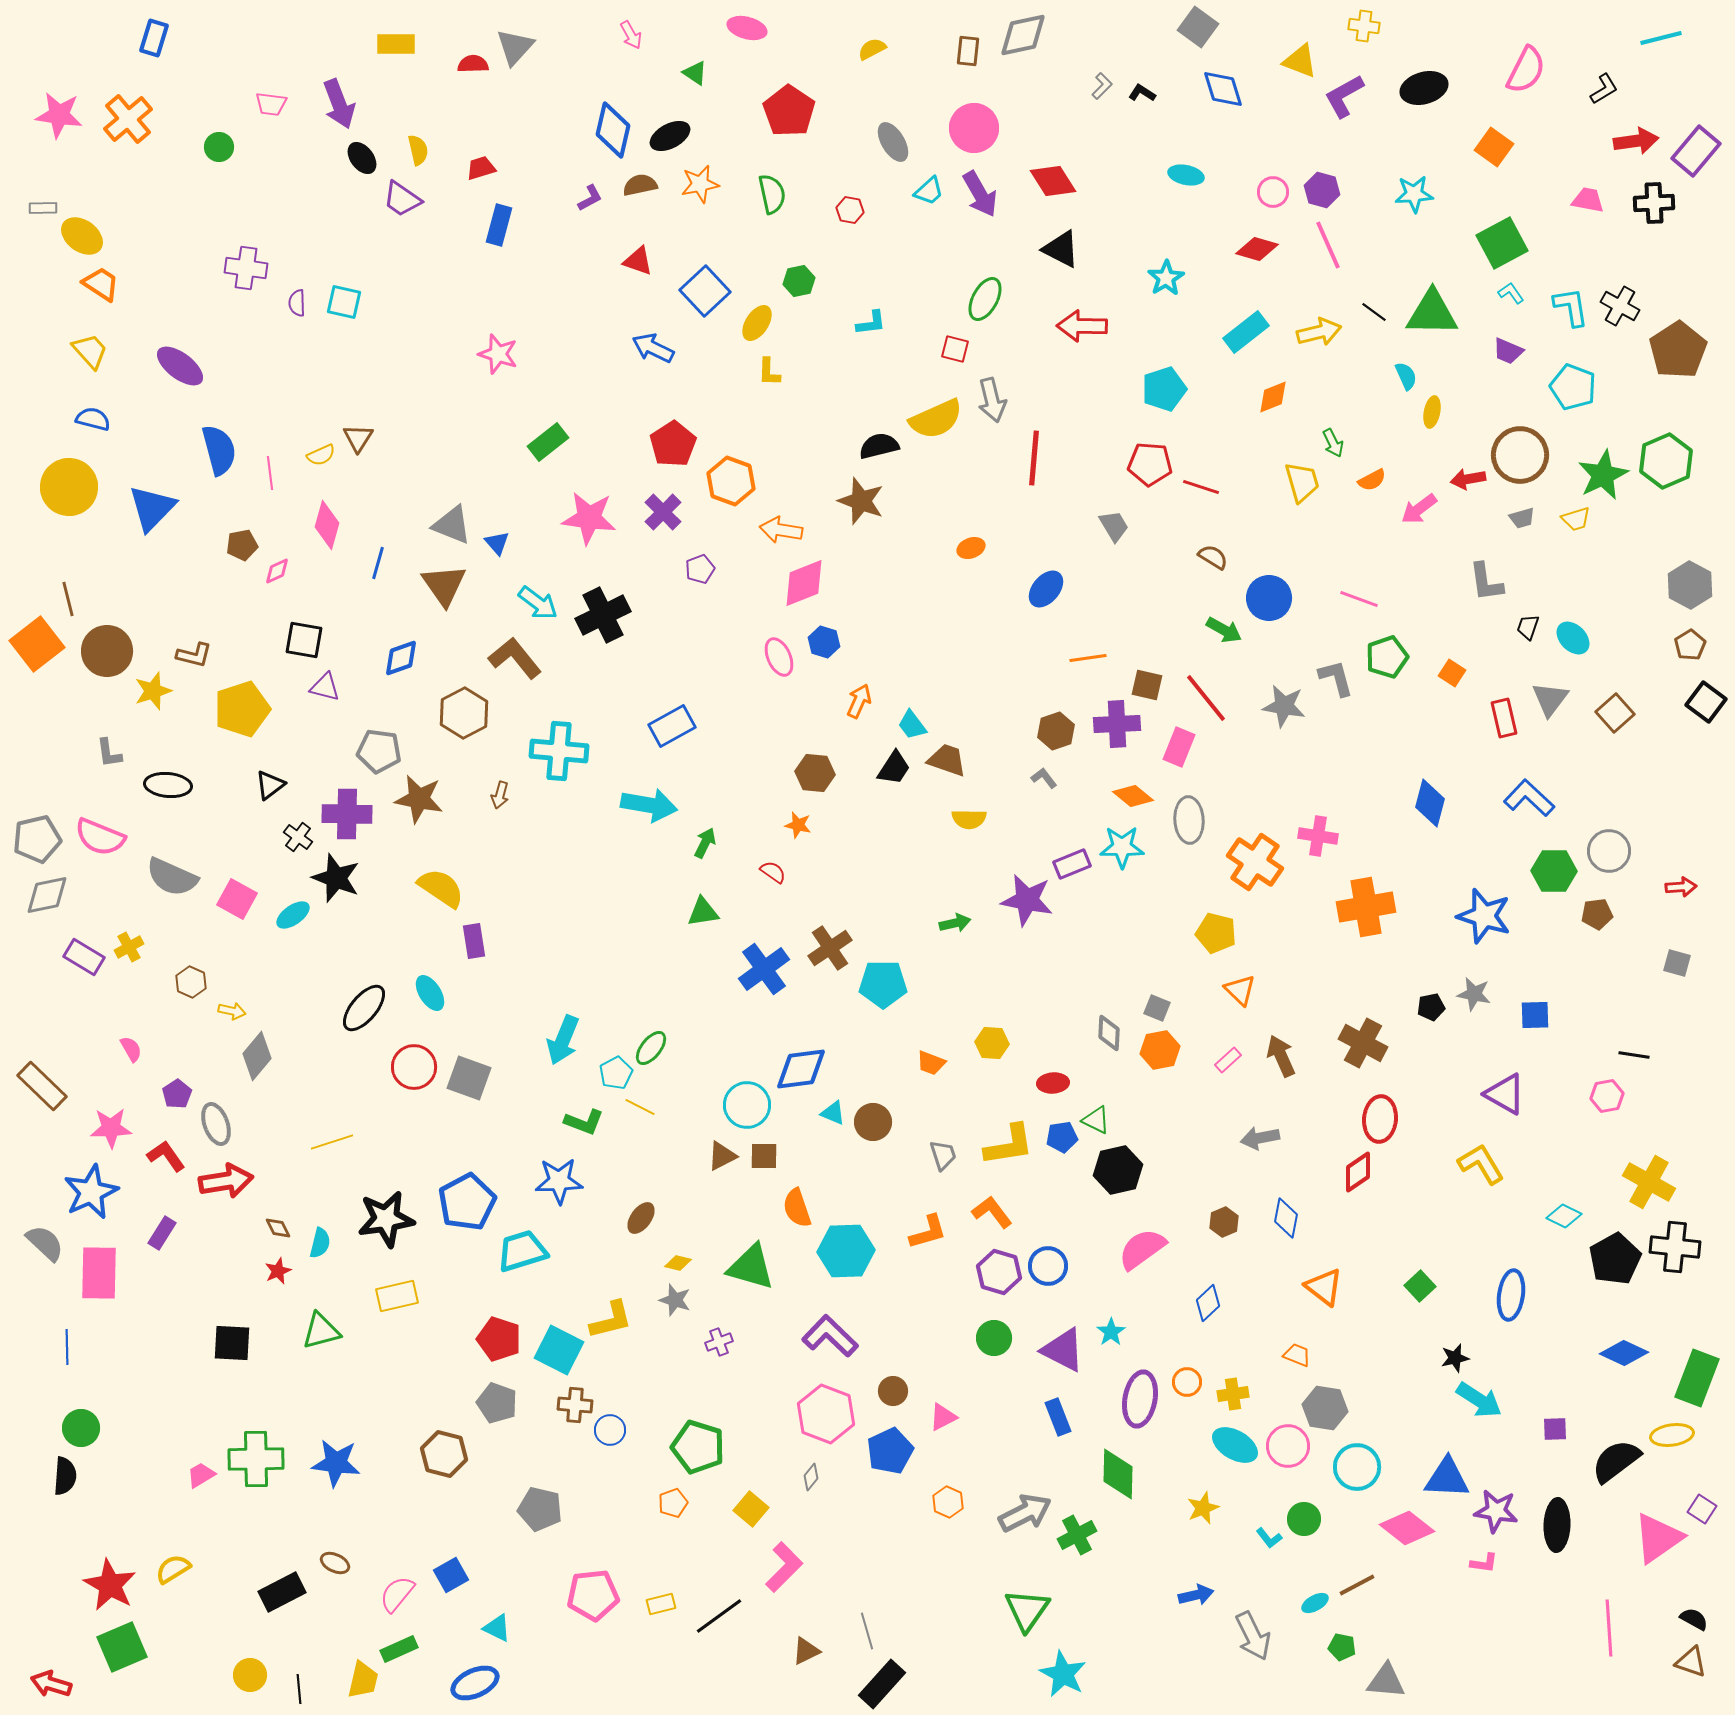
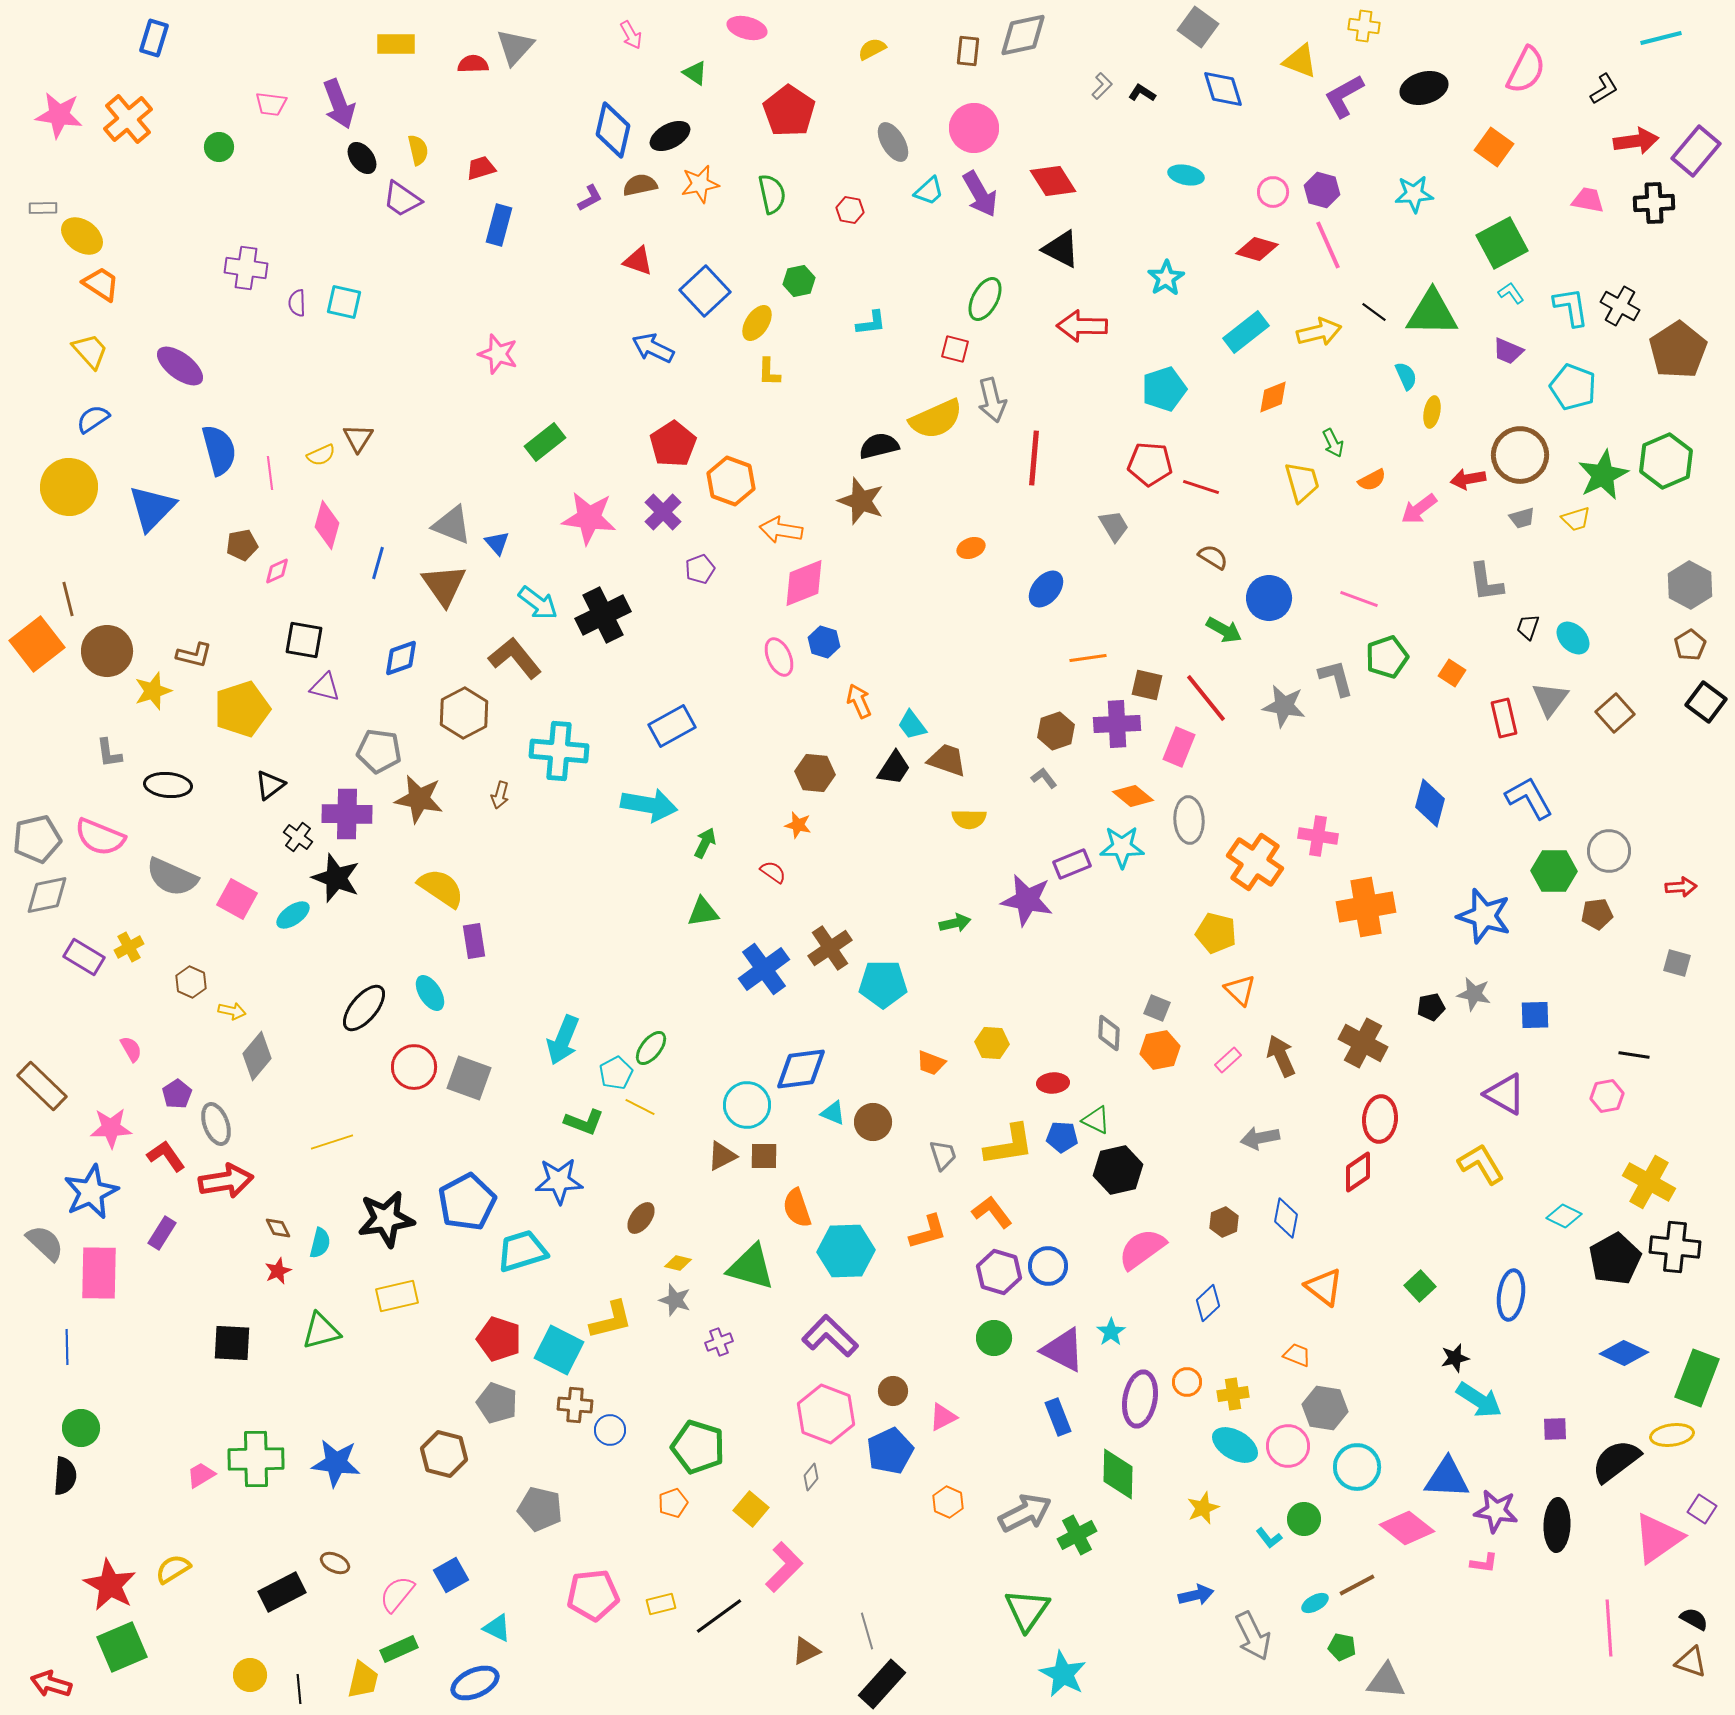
blue semicircle at (93, 419): rotated 48 degrees counterclockwise
green rectangle at (548, 442): moved 3 px left
orange arrow at (859, 701): rotated 48 degrees counterclockwise
blue L-shape at (1529, 798): rotated 18 degrees clockwise
blue pentagon at (1062, 1137): rotated 12 degrees clockwise
